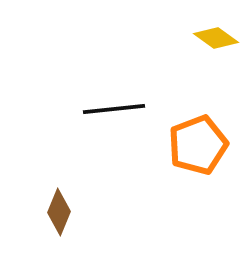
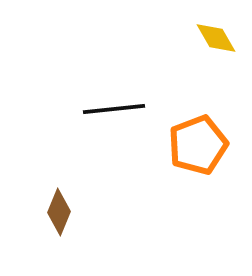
yellow diamond: rotated 24 degrees clockwise
